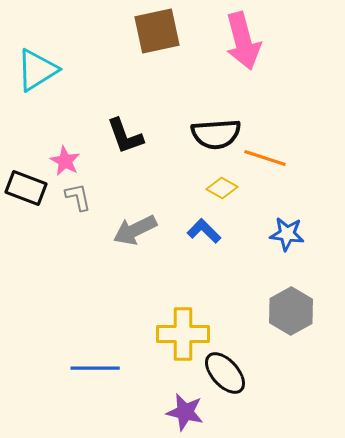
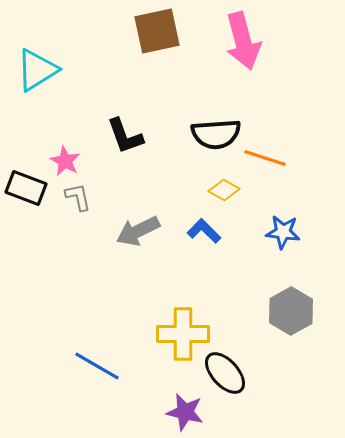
yellow diamond: moved 2 px right, 2 px down
gray arrow: moved 3 px right, 1 px down
blue star: moved 4 px left, 2 px up
blue line: moved 2 px right, 2 px up; rotated 30 degrees clockwise
